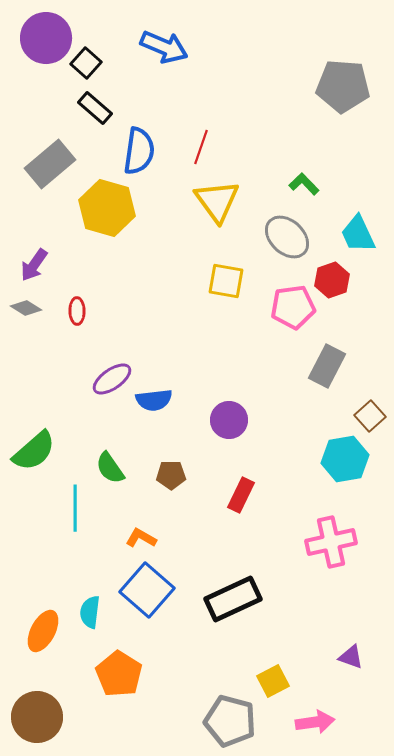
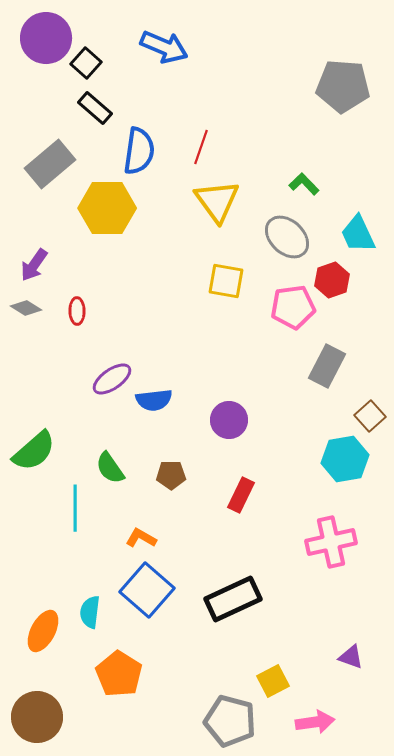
yellow hexagon at (107, 208): rotated 16 degrees counterclockwise
